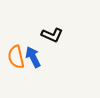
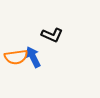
orange semicircle: rotated 85 degrees counterclockwise
